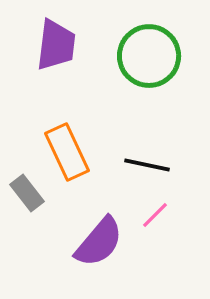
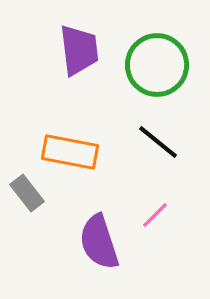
purple trapezoid: moved 23 px right, 5 px down; rotated 14 degrees counterclockwise
green circle: moved 8 px right, 9 px down
orange rectangle: moved 3 px right; rotated 54 degrees counterclockwise
black line: moved 11 px right, 23 px up; rotated 27 degrees clockwise
purple semicircle: rotated 122 degrees clockwise
